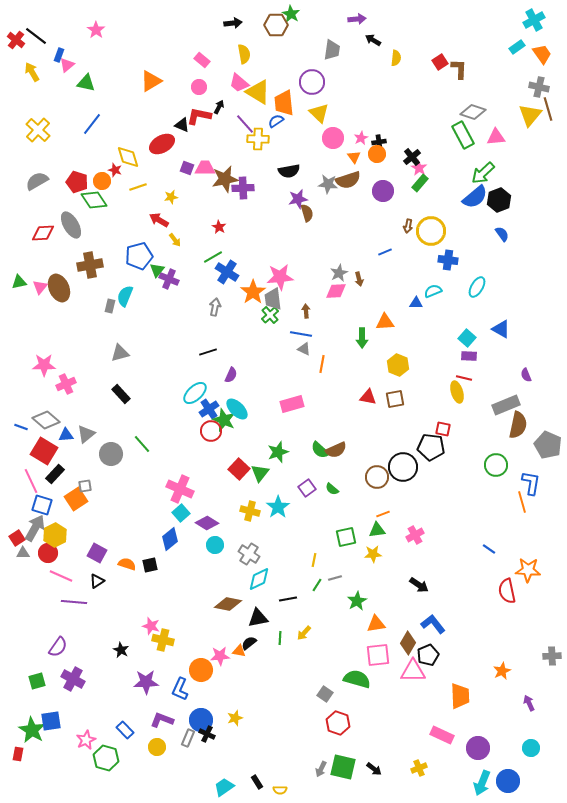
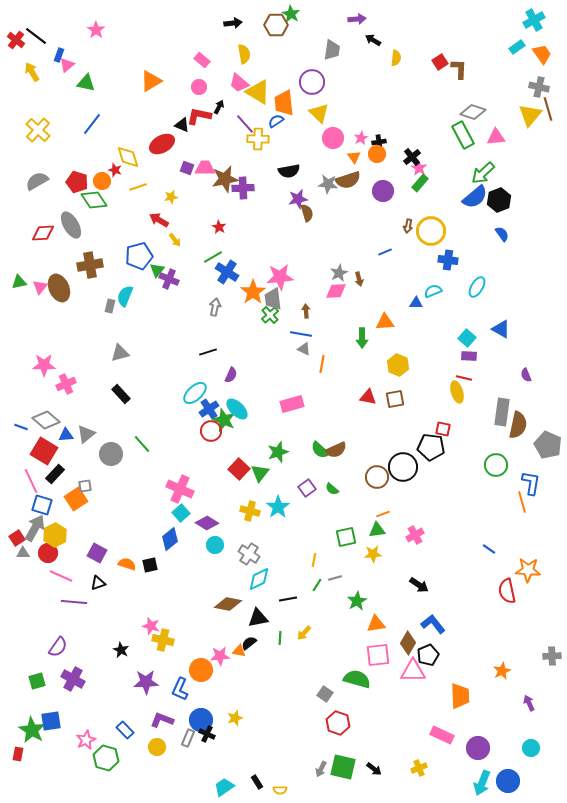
gray rectangle at (506, 405): moved 4 px left, 7 px down; rotated 60 degrees counterclockwise
black triangle at (97, 581): moved 1 px right, 2 px down; rotated 14 degrees clockwise
